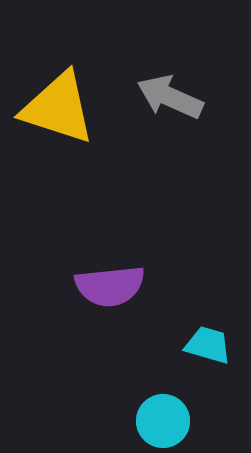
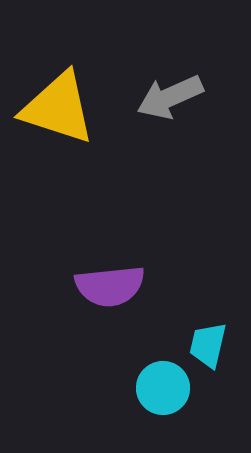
gray arrow: rotated 48 degrees counterclockwise
cyan trapezoid: rotated 93 degrees counterclockwise
cyan circle: moved 33 px up
